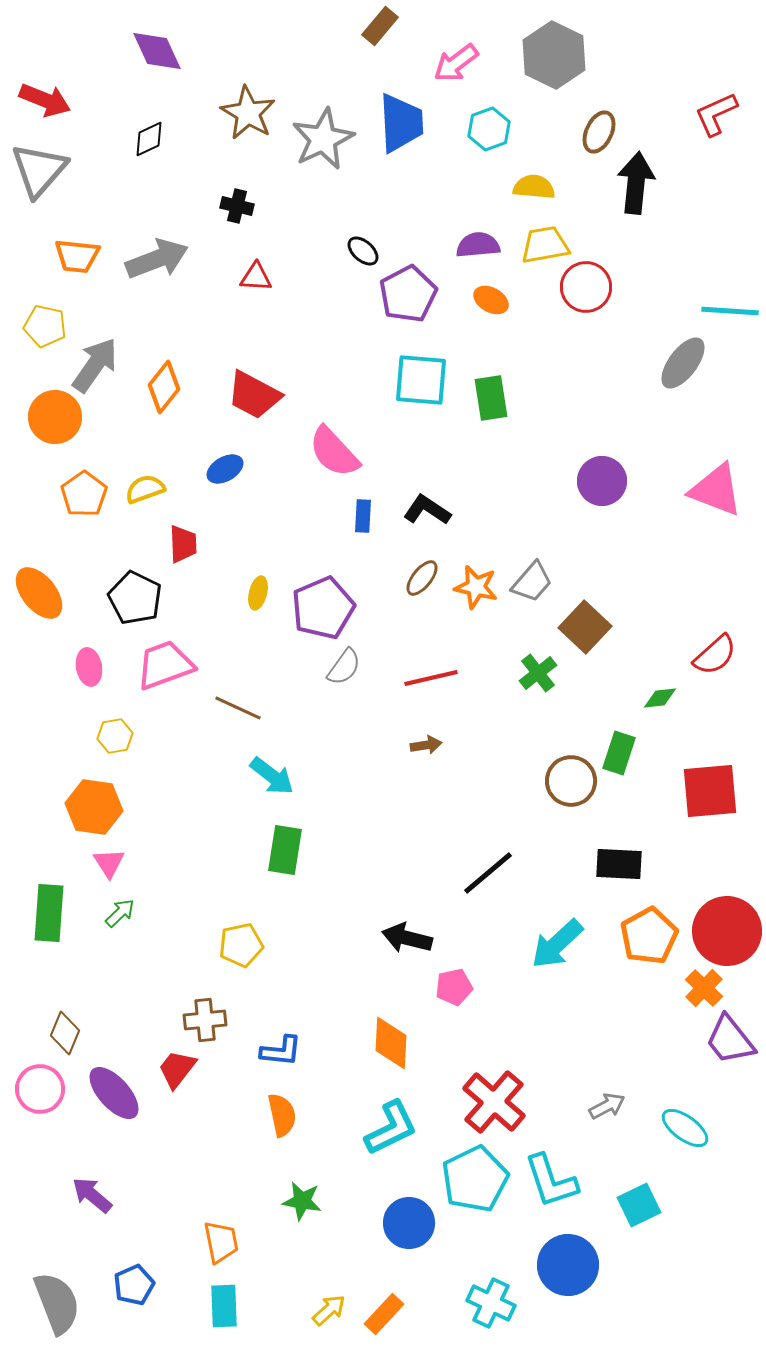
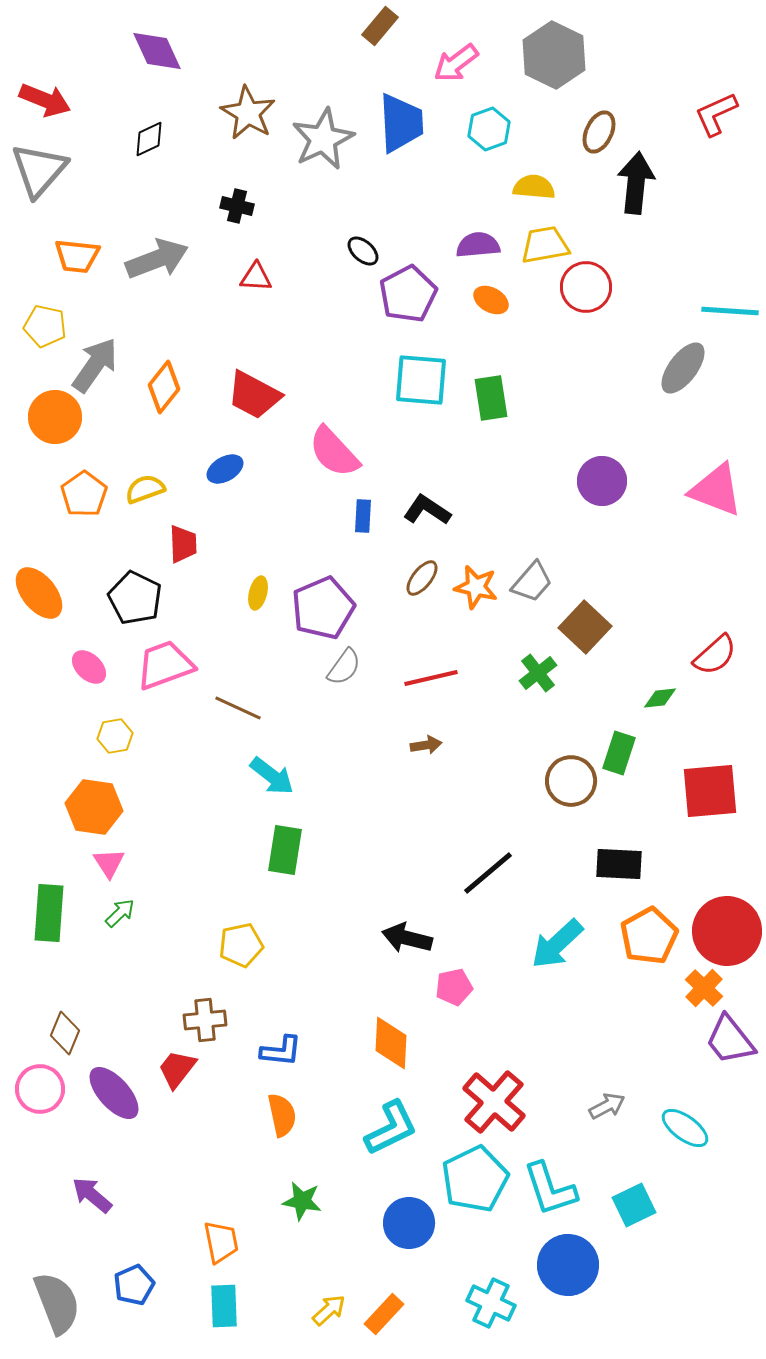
gray ellipse at (683, 363): moved 5 px down
pink ellipse at (89, 667): rotated 36 degrees counterclockwise
cyan L-shape at (551, 1181): moved 1 px left, 8 px down
cyan square at (639, 1205): moved 5 px left
